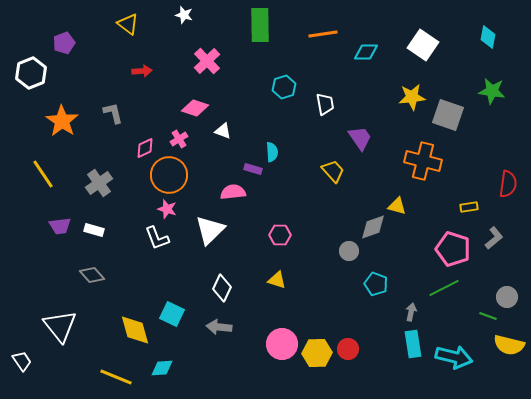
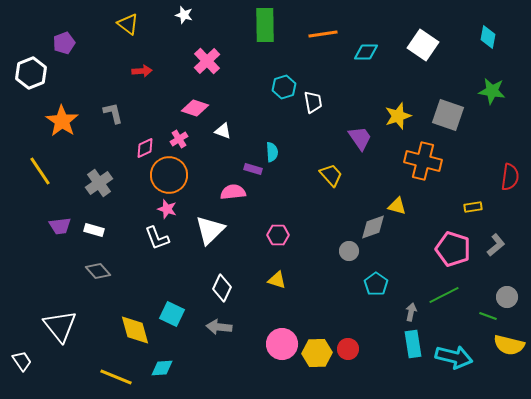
green rectangle at (260, 25): moved 5 px right
yellow star at (412, 97): moved 14 px left, 19 px down; rotated 12 degrees counterclockwise
white trapezoid at (325, 104): moved 12 px left, 2 px up
yellow trapezoid at (333, 171): moved 2 px left, 4 px down
yellow line at (43, 174): moved 3 px left, 3 px up
red semicircle at (508, 184): moved 2 px right, 7 px up
yellow rectangle at (469, 207): moved 4 px right
pink hexagon at (280, 235): moved 2 px left
gray L-shape at (494, 238): moved 2 px right, 7 px down
gray diamond at (92, 275): moved 6 px right, 4 px up
cyan pentagon at (376, 284): rotated 15 degrees clockwise
green line at (444, 288): moved 7 px down
